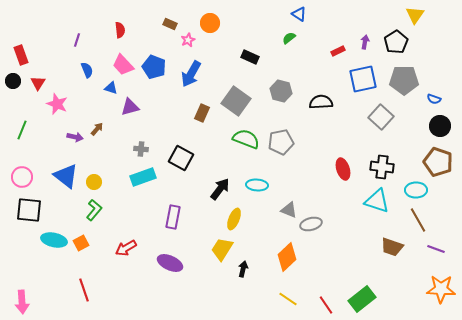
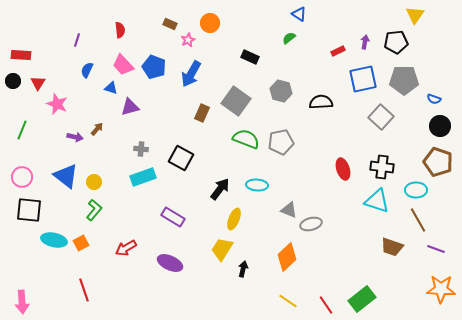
black pentagon at (396, 42): rotated 25 degrees clockwise
red rectangle at (21, 55): rotated 66 degrees counterclockwise
blue semicircle at (87, 70): rotated 133 degrees counterclockwise
purple rectangle at (173, 217): rotated 70 degrees counterclockwise
yellow line at (288, 299): moved 2 px down
